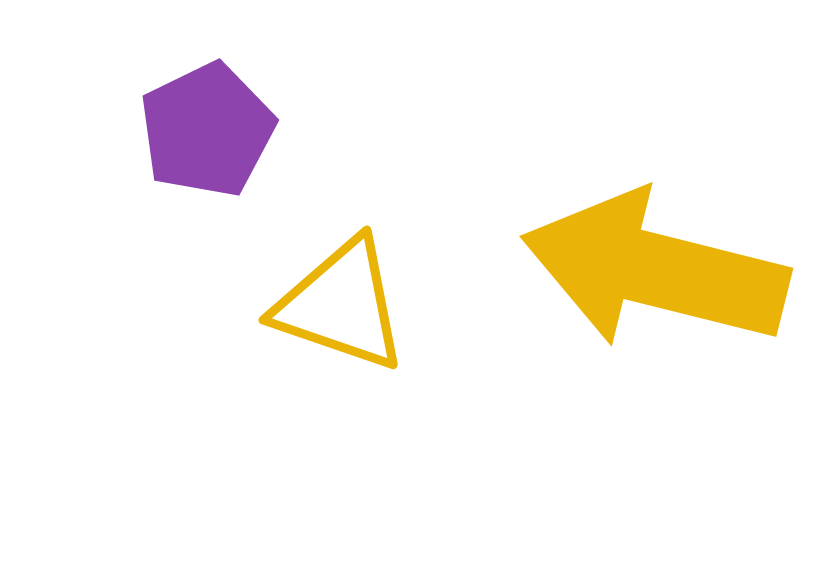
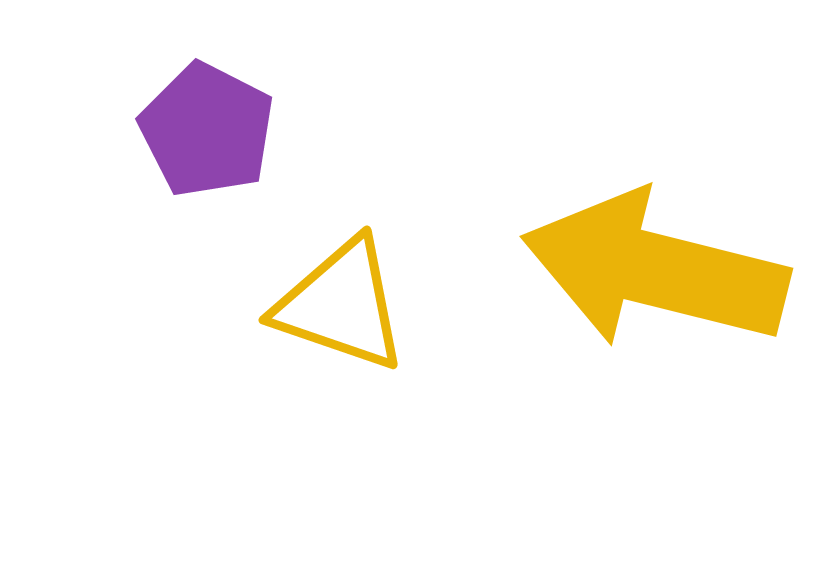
purple pentagon: rotated 19 degrees counterclockwise
